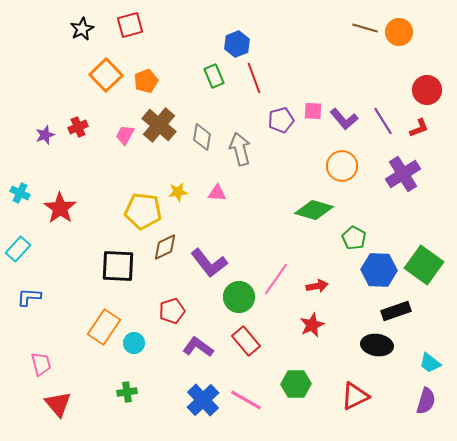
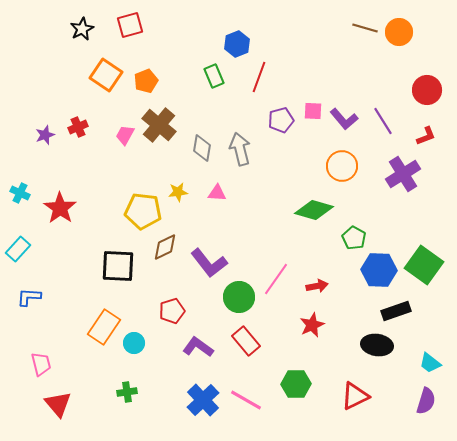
orange square at (106, 75): rotated 12 degrees counterclockwise
red line at (254, 78): moved 5 px right, 1 px up; rotated 40 degrees clockwise
red L-shape at (419, 128): moved 7 px right, 8 px down
gray diamond at (202, 137): moved 11 px down
